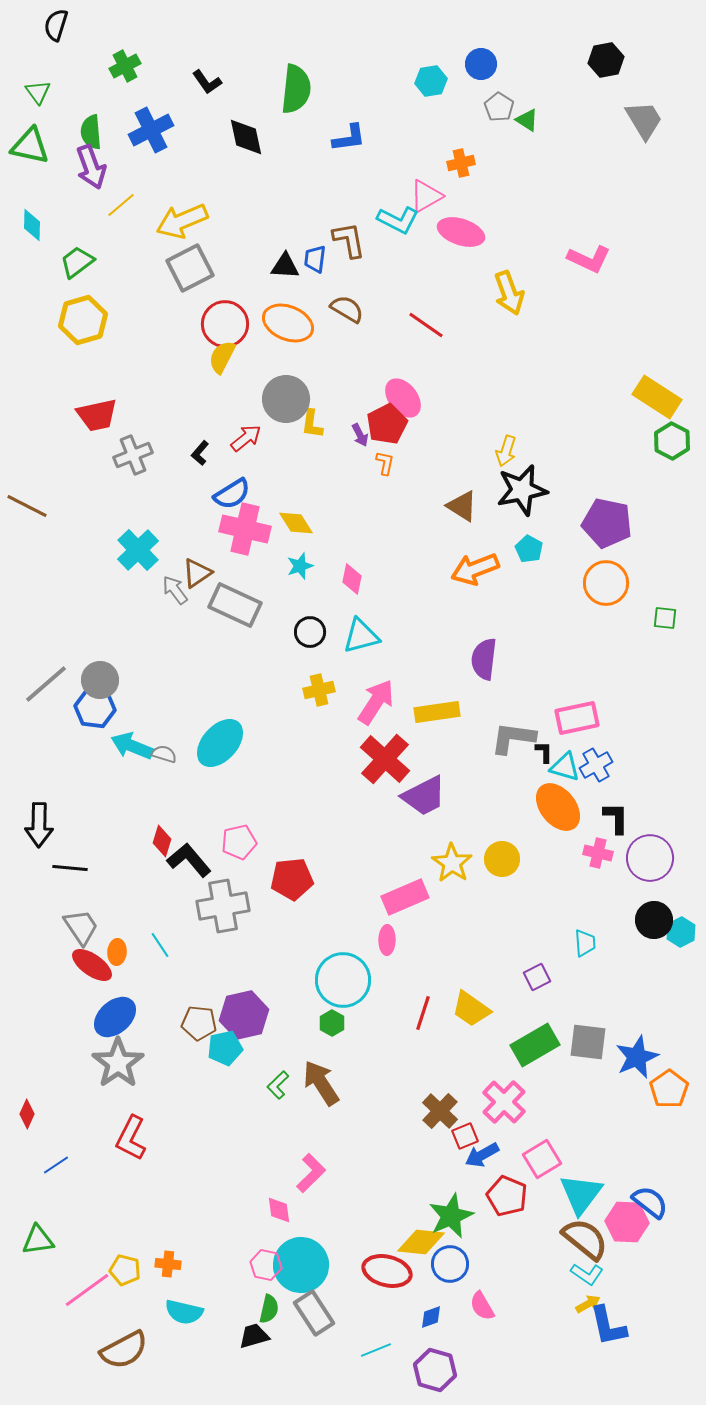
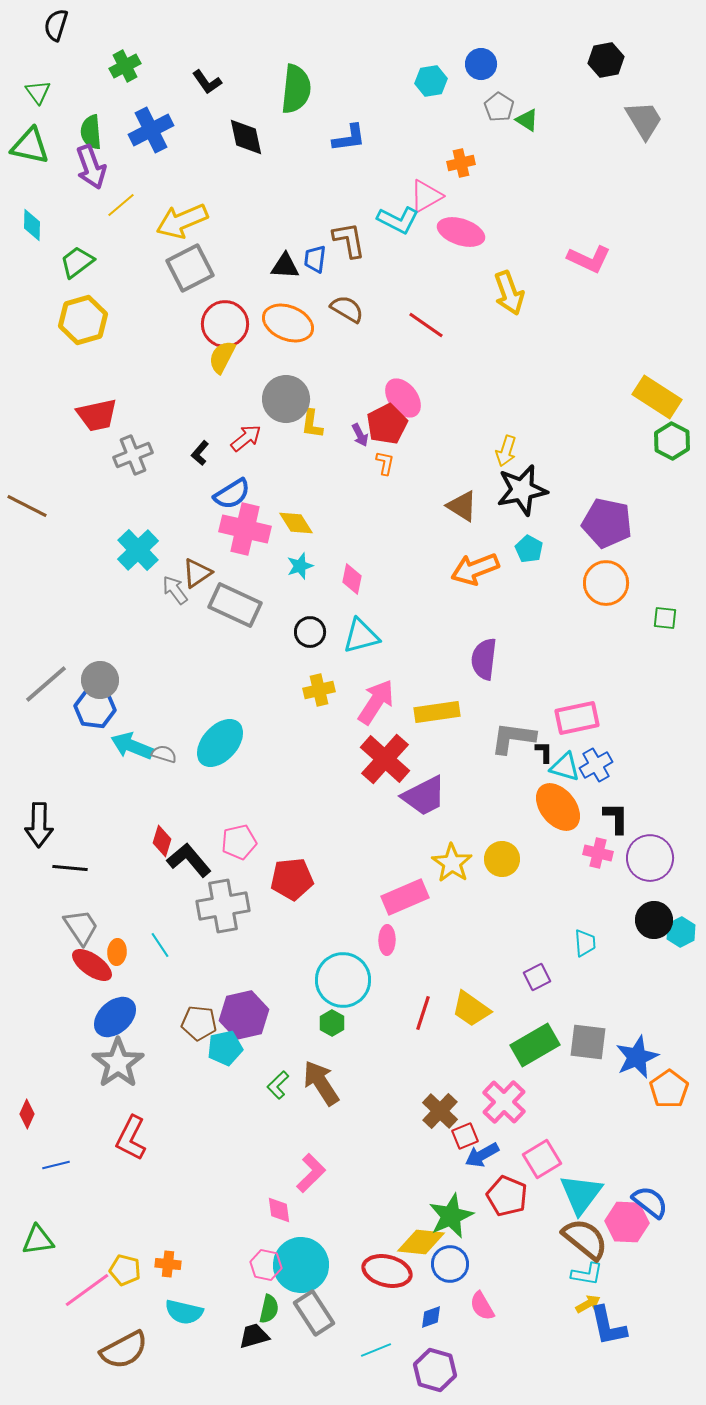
blue line at (56, 1165): rotated 20 degrees clockwise
cyan L-shape at (587, 1274): rotated 24 degrees counterclockwise
